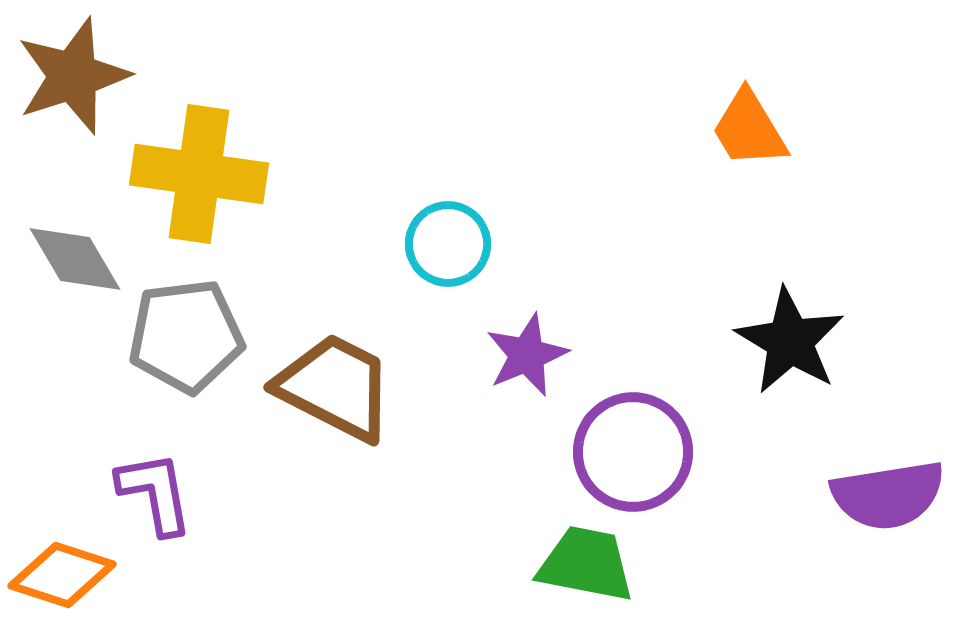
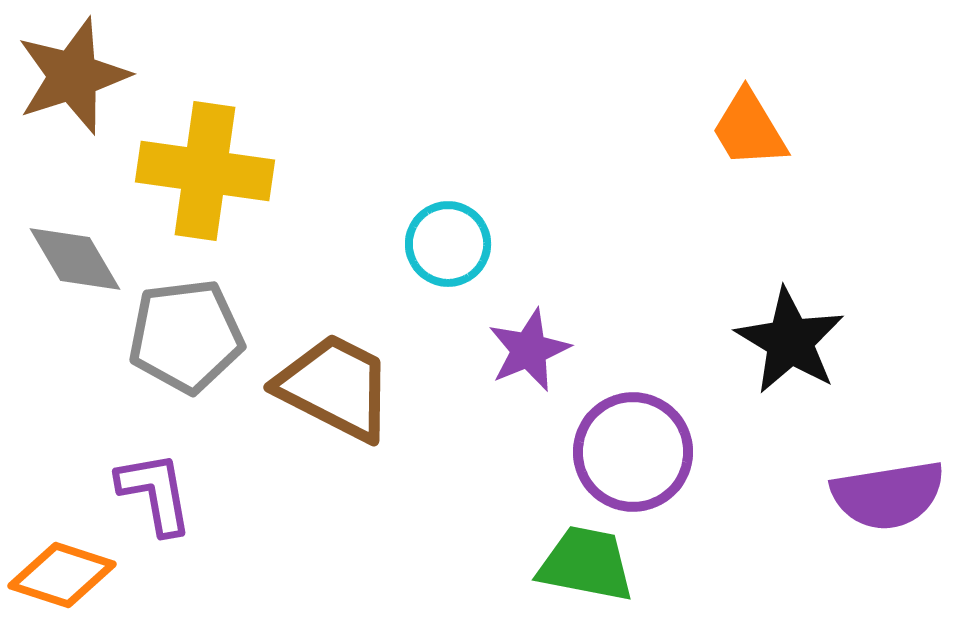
yellow cross: moved 6 px right, 3 px up
purple star: moved 2 px right, 5 px up
